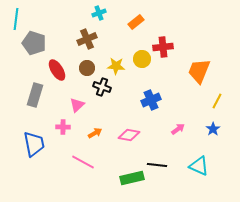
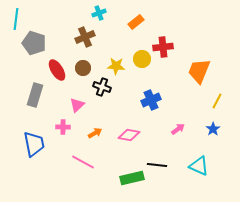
brown cross: moved 2 px left, 2 px up
brown circle: moved 4 px left
